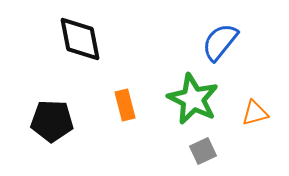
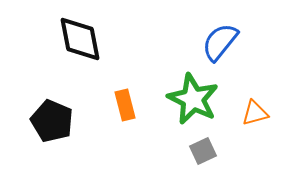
black pentagon: rotated 21 degrees clockwise
